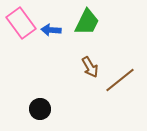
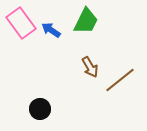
green trapezoid: moved 1 px left, 1 px up
blue arrow: rotated 30 degrees clockwise
